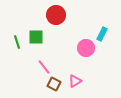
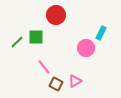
cyan rectangle: moved 1 px left, 1 px up
green line: rotated 64 degrees clockwise
brown square: moved 2 px right
